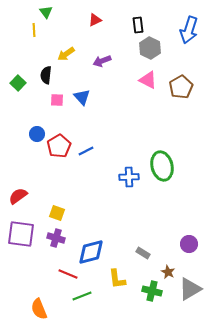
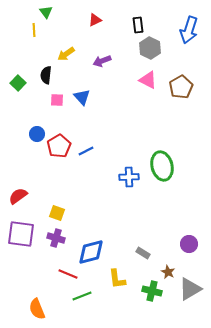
orange semicircle: moved 2 px left
